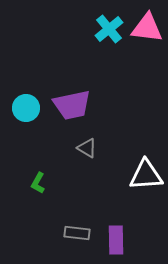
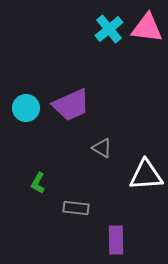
purple trapezoid: moved 1 px left; rotated 12 degrees counterclockwise
gray triangle: moved 15 px right
gray rectangle: moved 1 px left, 25 px up
